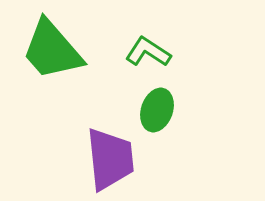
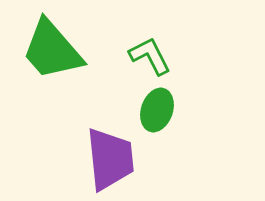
green L-shape: moved 2 px right, 4 px down; rotated 30 degrees clockwise
